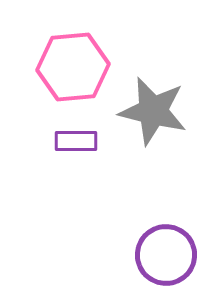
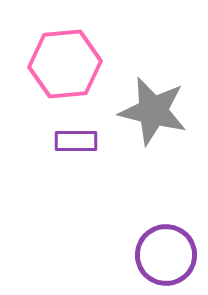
pink hexagon: moved 8 px left, 3 px up
